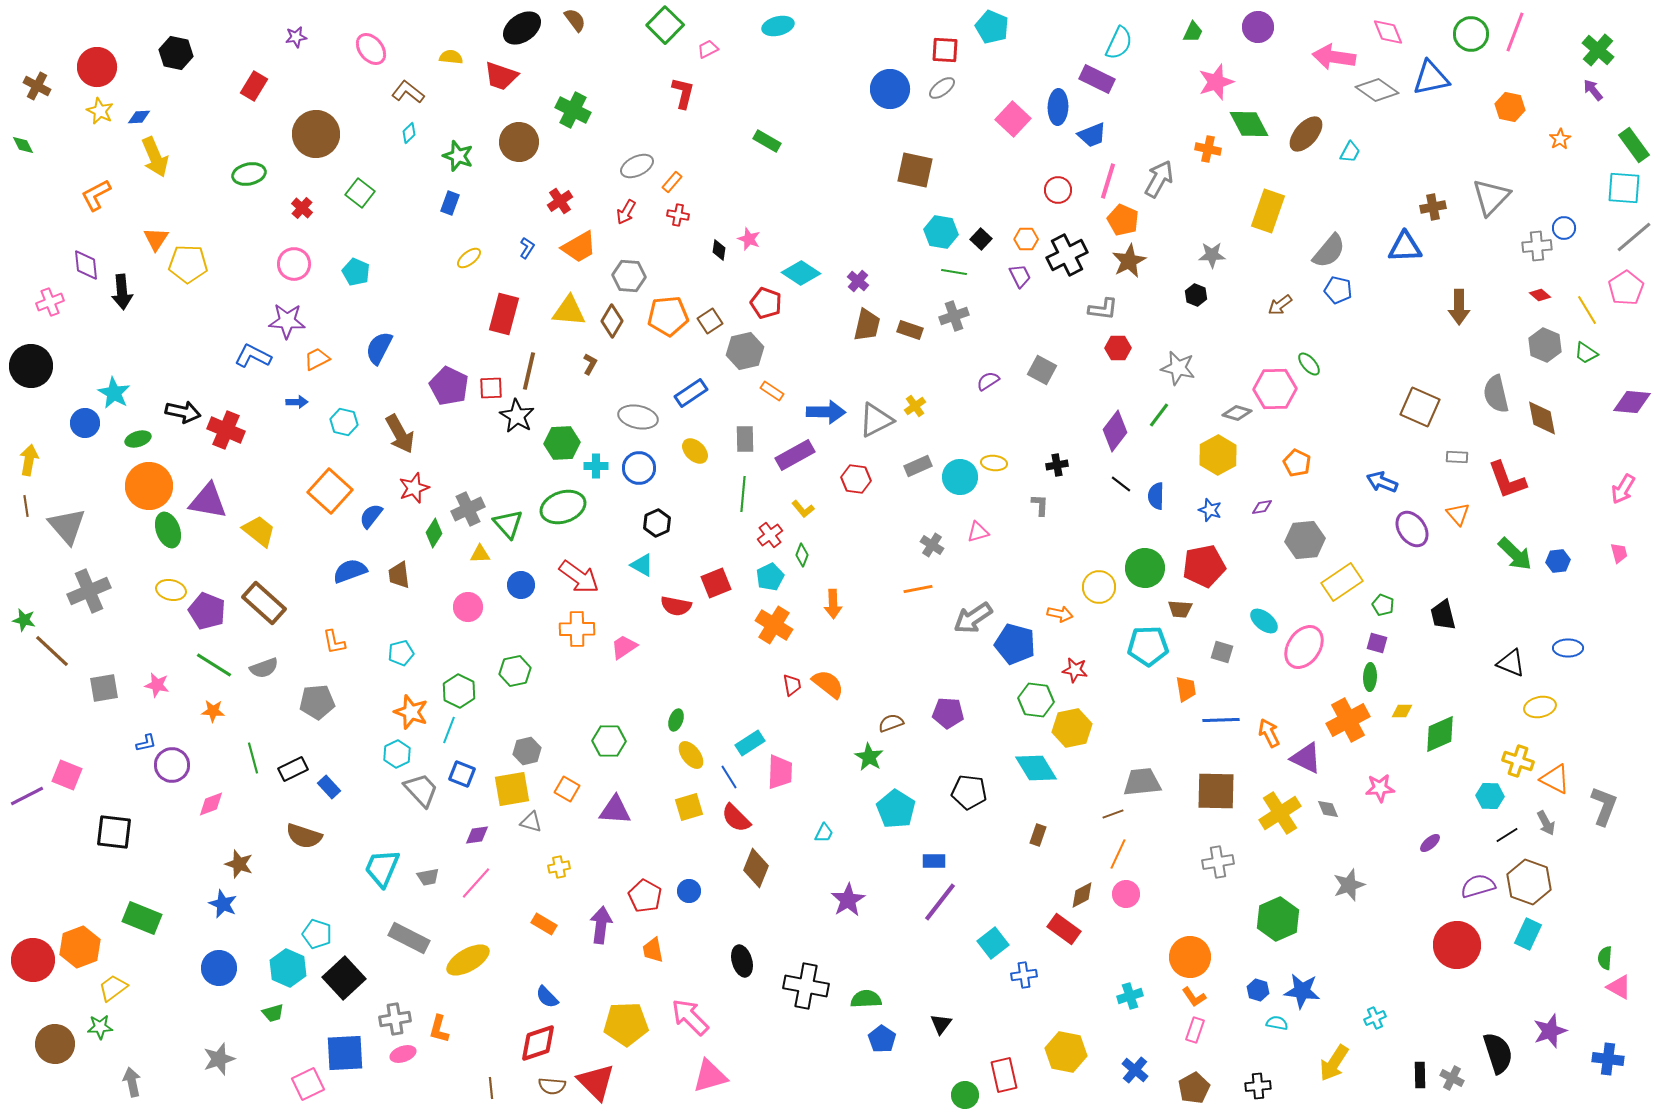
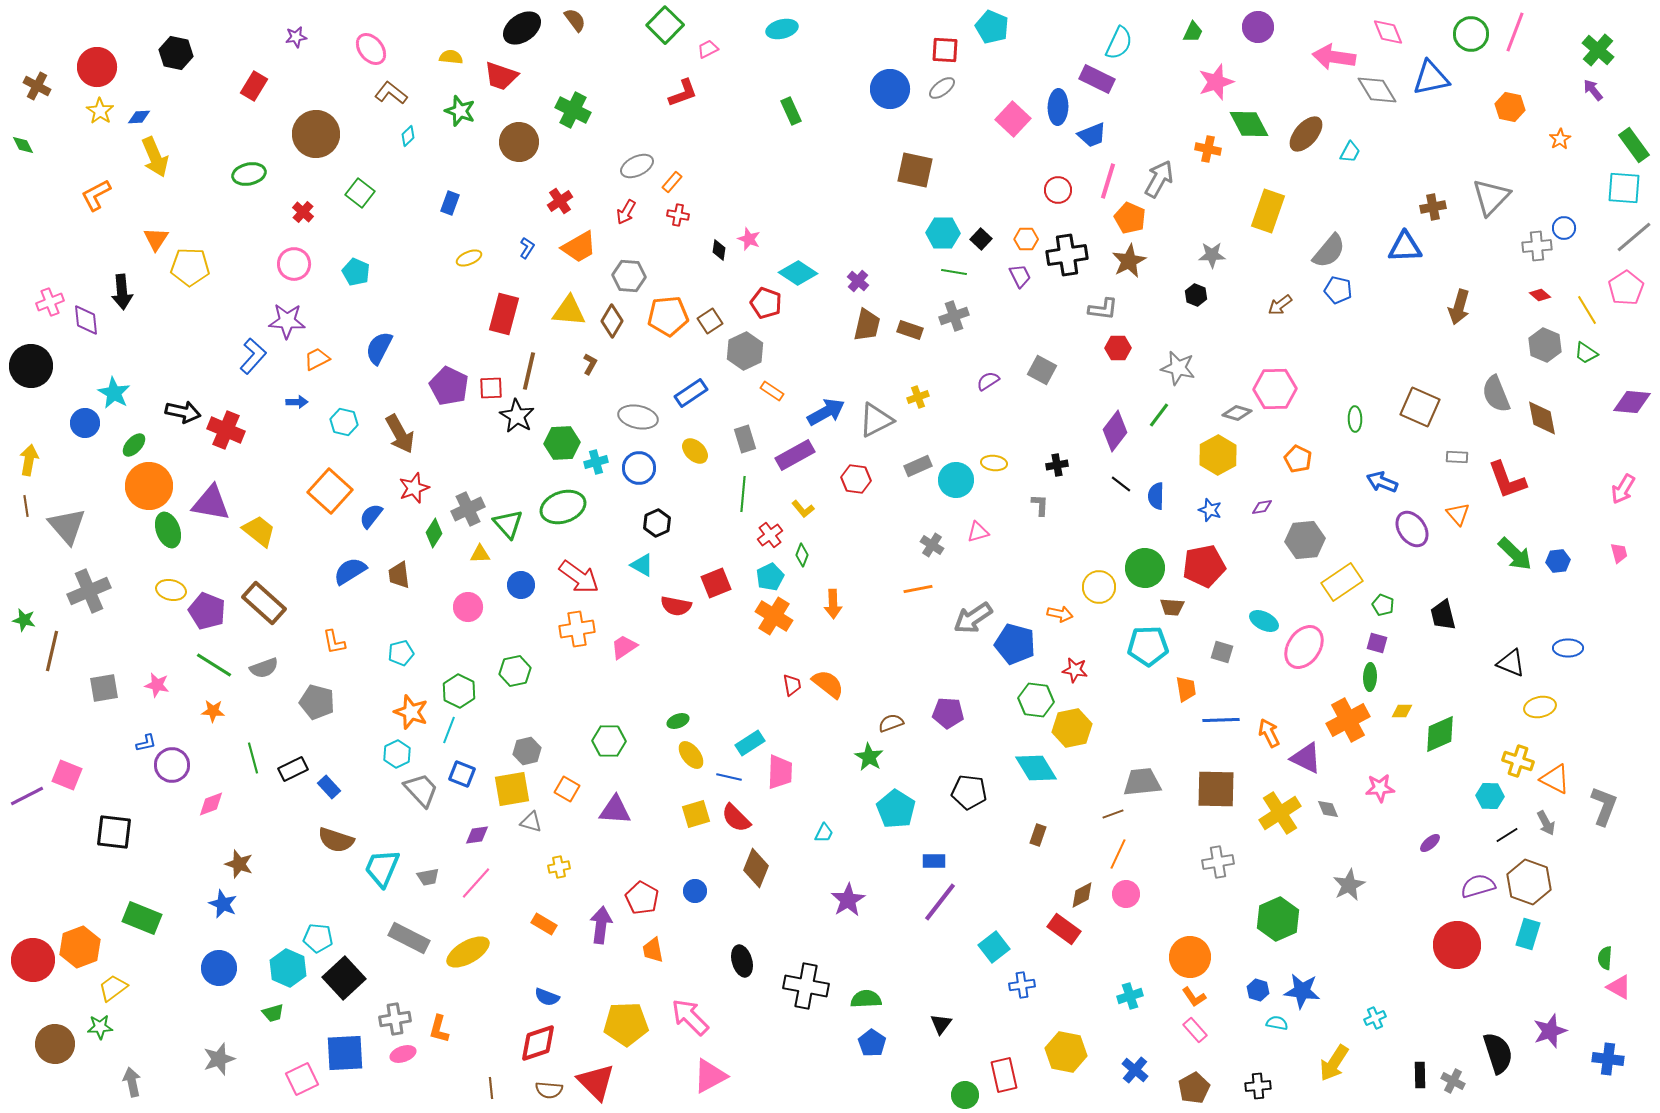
cyan ellipse at (778, 26): moved 4 px right, 3 px down
gray diamond at (1377, 90): rotated 24 degrees clockwise
brown L-shape at (408, 92): moved 17 px left, 1 px down
red L-shape at (683, 93): rotated 56 degrees clockwise
yellow star at (100, 111): rotated 8 degrees clockwise
cyan diamond at (409, 133): moved 1 px left, 3 px down
green rectangle at (767, 141): moved 24 px right, 30 px up; rotated 36 degrees clockwise
green star at (458, 156): moved 2 px right, 45 px up
red cross at (302, 208): moved 1 px right, 4 px down
orange pentagon at (1123, 220): moved 7 px right, 2 px up
cyan hexagon at (941, 232): moved 2 px right, 1 px down; rotated 8 degrees counterclockwise
black cross at (1067, 255): rotated 18 degrees clockwise
yellow ellipse at (469, 258): rotated 15 degrees clockwise
yellow pentagon at (188, 264): moved 2 px right, 3 px down
purple diamond at (86, 265): moved 55 px down
cyan diamond at (801, 273): moved 3 px left
brown arrow at (1459, 307): rotated 16 degrees clockwise
gray hexagon at (745, 351): rotated 12 degrees counterclockwise
blue L-shape at (253, 356): rotated 105 degrees clockwise
green ellipse at (1309, 364): moved 46 px right, 55 px down; rotated 40 degrees clockwise
gray semicircle at (1496, 394): rotated 9 degrees counterclockwise
yellow cross at (915, 406): moved 3 px right, 9 px up; rotated 15 degrees clockwise
blue arrow at (826, 412): rotated 30 degrees counterclockwise
green ellipse at (138, 439): moved 4 px left, 6 px down; rotated 30 degrees counterclockwise
gray rectangle at (745, 439): rotated 16 degrees counterclockwise
orange pentagon at (1297, 463): moved 1 px right, 4 px up
cyan cross at (596, 466): moved 4 px up; rotated 15 degrees counterclockwise
cyan circle at (960, 477): moved 4 px left, 3 px down
purple triangle at (208, 501): moved 3 px right, 2 px down
blue semicircle at (350, 571): rotated 12 degrees counterclockwise
brown trapezoid at (1180, 609): moved 8 px left, 2 px up
cyan ellipse at (1264, 621): rotated 12 degrees counterclockwise
orange cross at (774, 625): moved 9 px up
orange cross at (577, 629): rotated 8 degrees counterclockwise
brown line at (52, 651): rotated 60 degrees clockwise
gray pentagon at (317, 702): rotated 20 degrees clockwise
green ellipse at (676, 720): moved 2 px right, 1 px down; rotated 50 degrees clockwise
blue line at (729, 777): rotated 45 degrees counterclockwise
brown square at (1216, 791): moved 2 px up
yellow square at (689, 807): moved 7 px right, 7 px down
brown semicircle at (304, 836): moved 32 px right, 4 px down
gray star at (1349, 885): rotated 8 degrees counterclockwise
blue circle at (689, 891): moved 6 px right
red pentagon at (645, 896): moved 3 px left, 2 px down
cyan pentagon at (317, 934): moved 1 px right, 4 px down; rotated 12 degrees counterclockwise
cyan rectangle at (1528, 934): rotated 8 degrees counterclockwise
cyan square at (993, 943): moved 1 px right, 4 px down
yellow ellipse at (468, 960): moved 8 px up
blue cross at (1024, 975): moved 2 px left, 10 px down
blue semicircle at (547, 997): rotated 25 degrees counterclockwise
pink rectangle at (1195, 1030): rotated 60 degrees counterclockwise
blue pentagon at (882, 1039): moved 10 px left, 4 px down
pink triangle at (710, 1076): rotated 12 degrees counterclockwise
gray cross at (1452, 1078): moved 1 px right, 3 px down
pink square at (308, 1084): moved 6 px left, 5 px up
brown semicircle at (552, 1086): moved 3 px left, 4 px down
